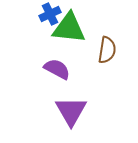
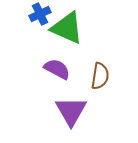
blue cross: moved 10 px left
green triangle: moved 2 px left; rotated 18 degrees clockwise
brown semicircle: moved 7 px left, 26 px down
